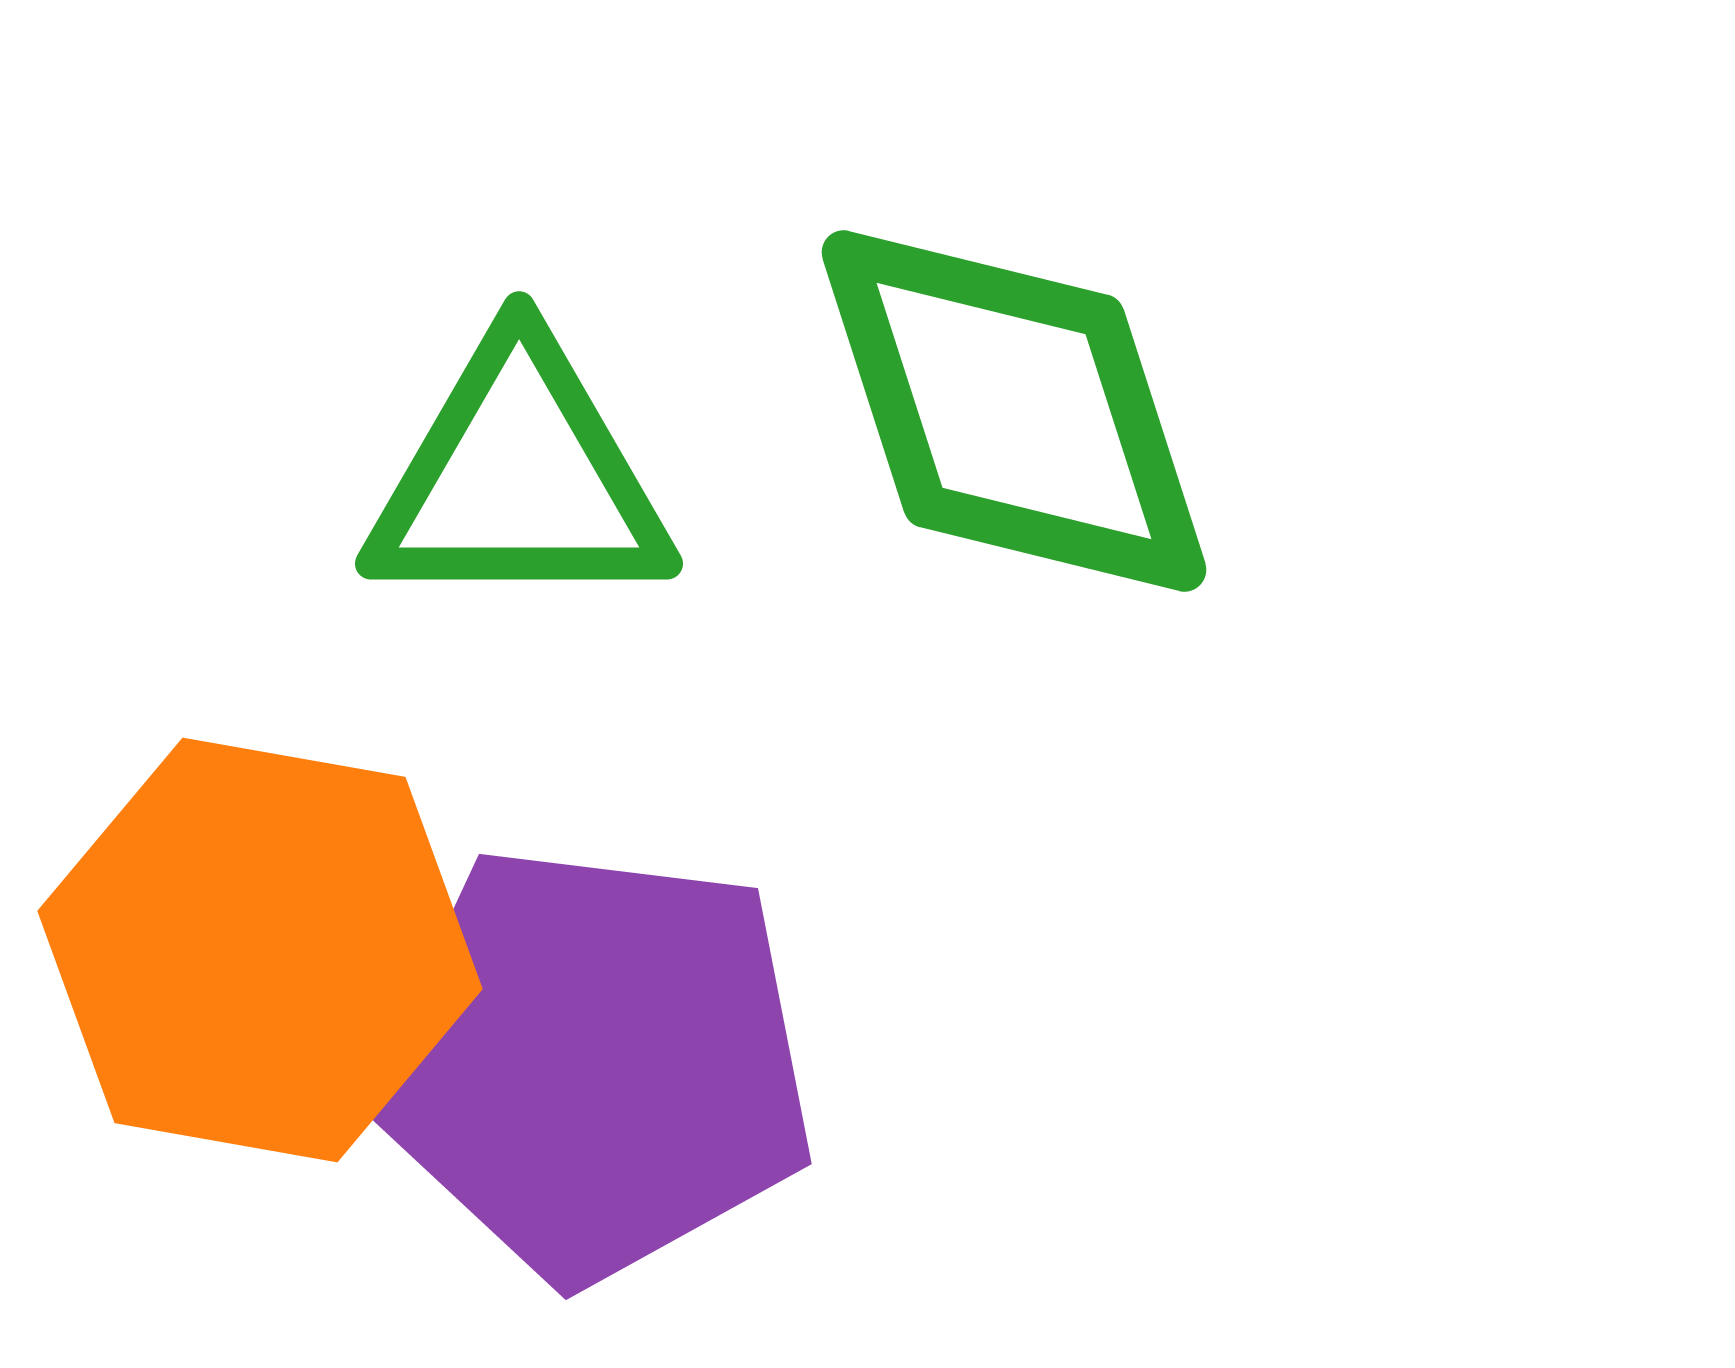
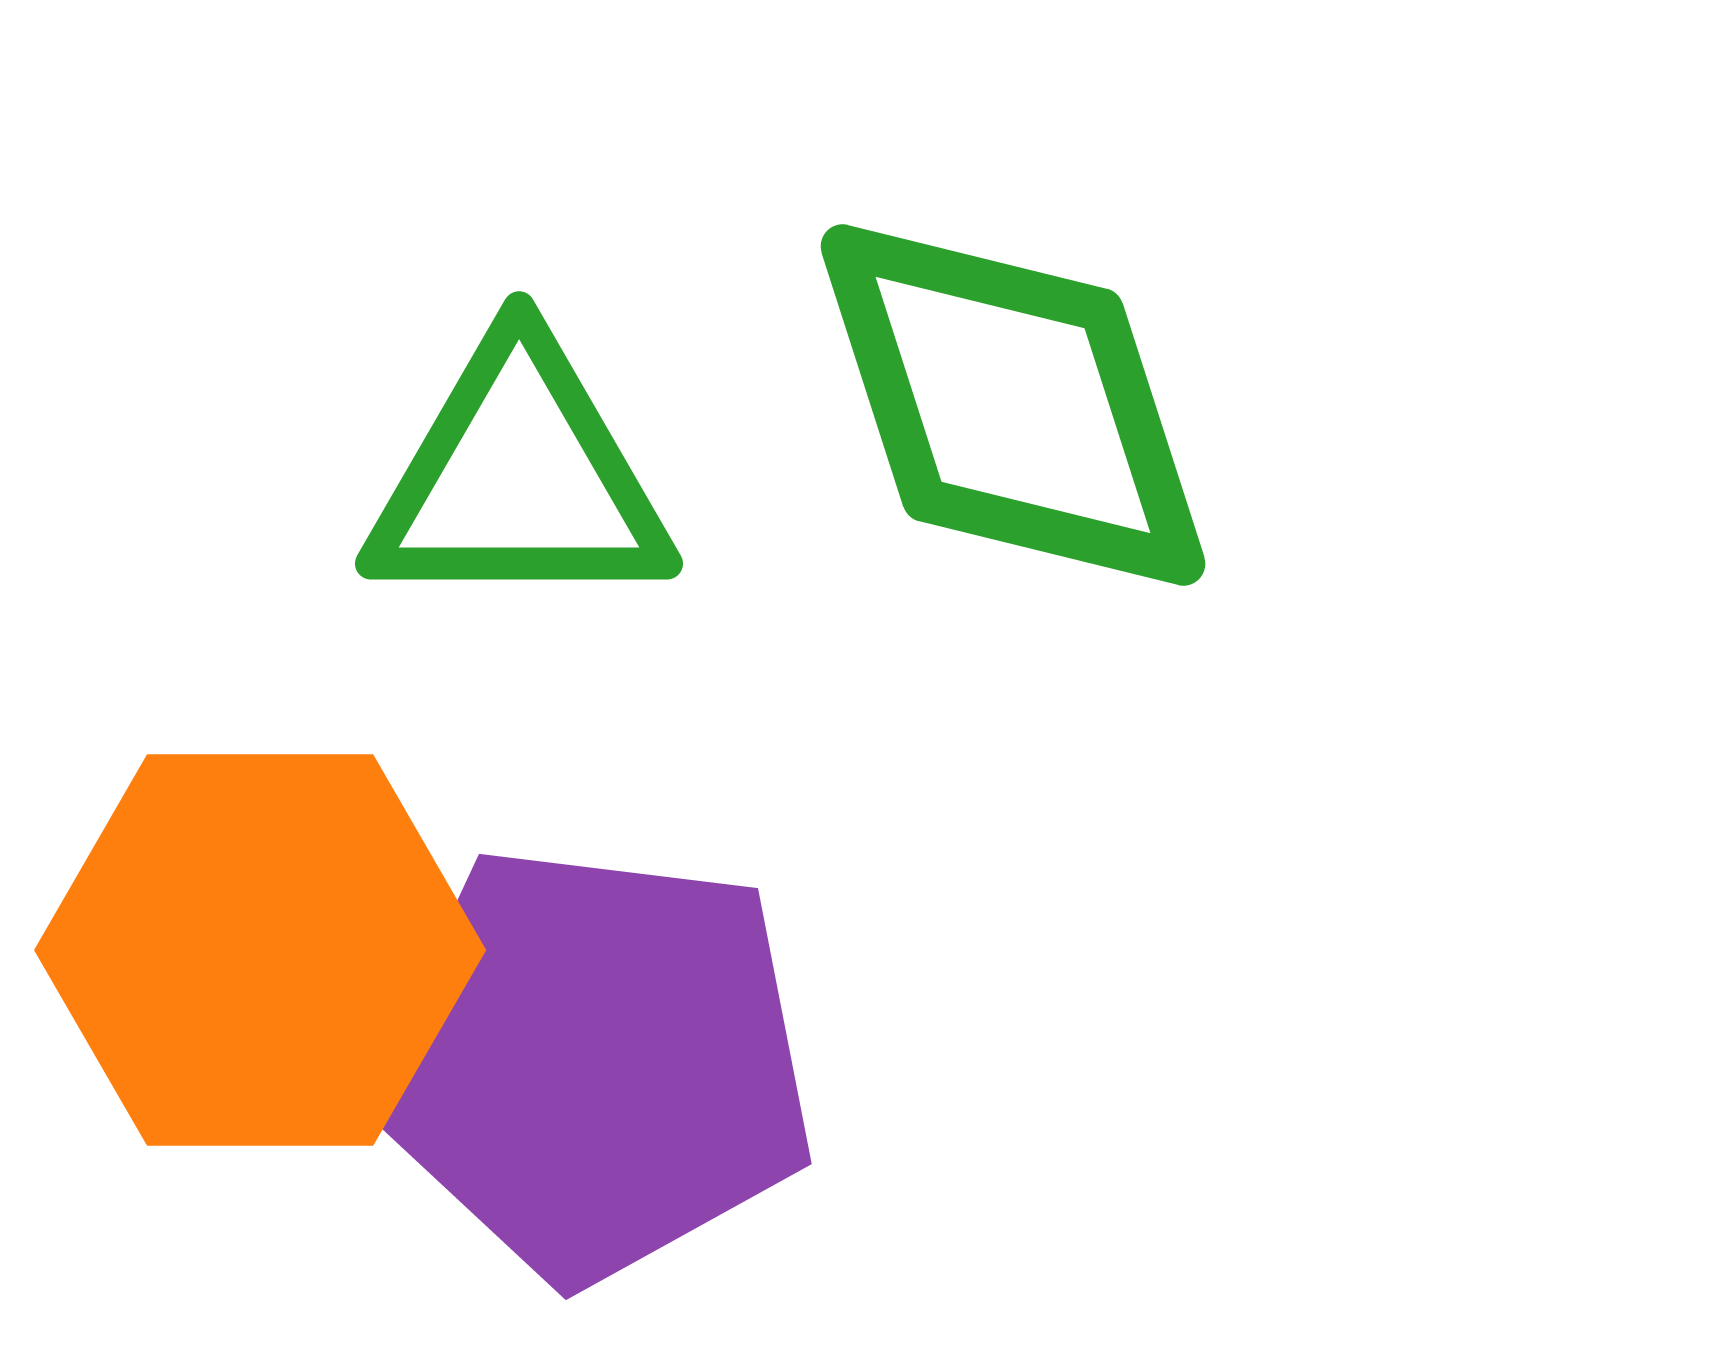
green diamond: moved 1 px left, 6 px up
orange hexagon: rotated 10 degrees counterclockwise
